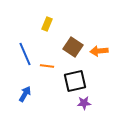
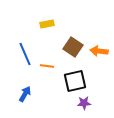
yellow rectangle: rotated 56 degrees clockwise
orange arrow: rotated 12 degrees clockwise
